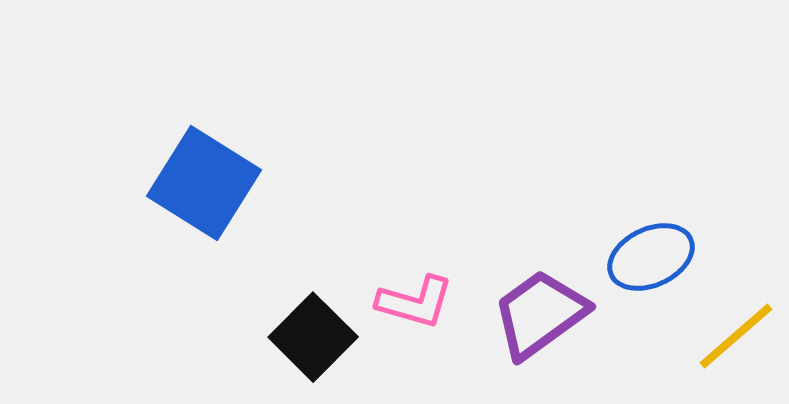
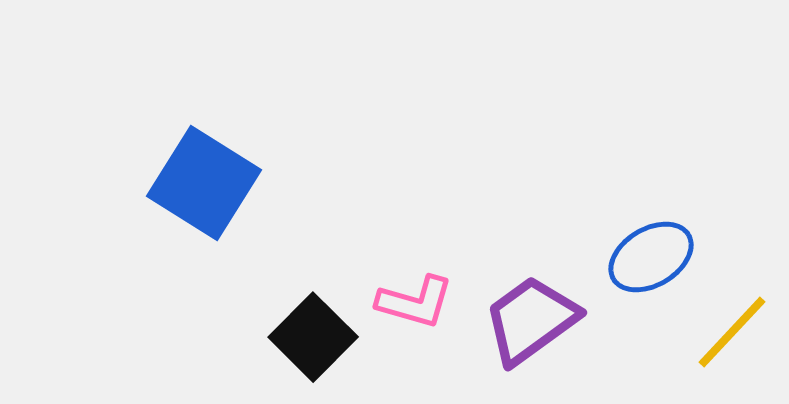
blue ellipse: rotated 6 degrees counterclockwise
purple trapezoid: moved 9 px left, 6 px down
yellow line: moved 4 px left, 4 px up; rotated 6 degrees counterclockwise
